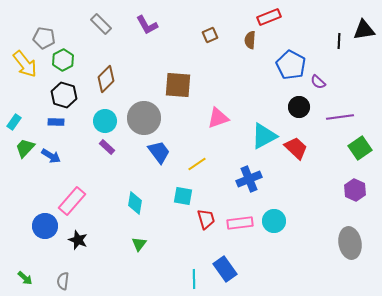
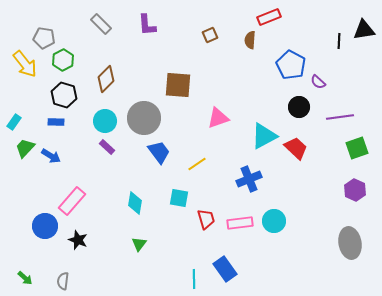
purple L-shape at (147, 25): rotated 25 degrees clockwise
green square at (360, 148): moved 3 px left; rotated 15 degrees clockwise
cyan square at (183, 196): moved 4 px left, 2 px down
